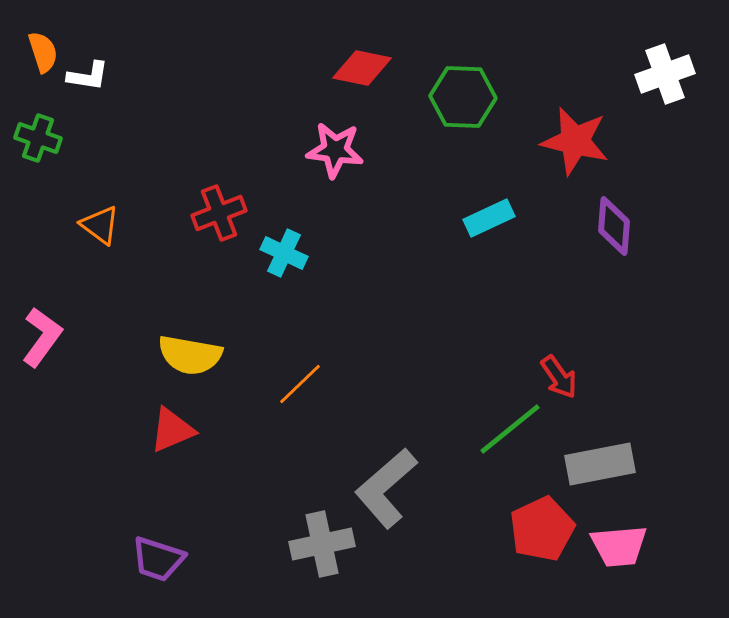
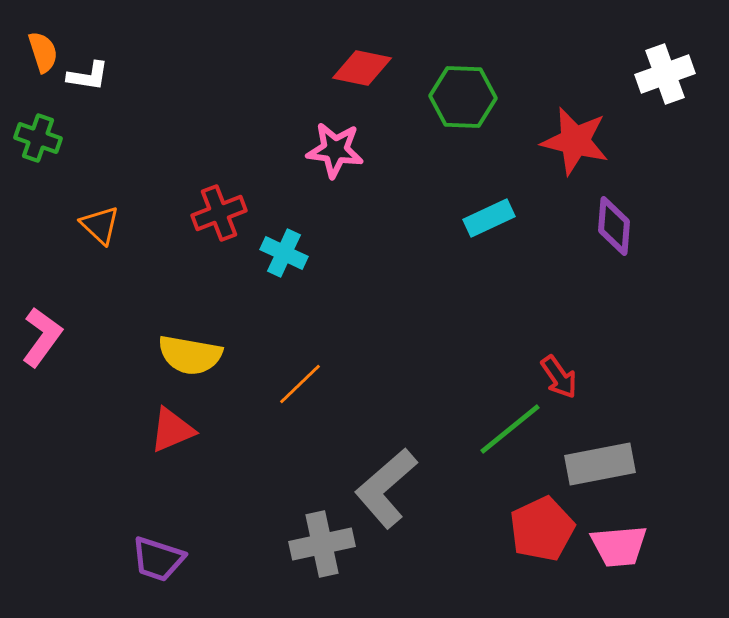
orange triangle: rotated 6 degrees clockwise
